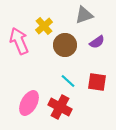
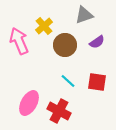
red cross: moved 1 px left, 4 px down
